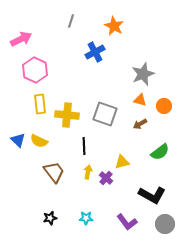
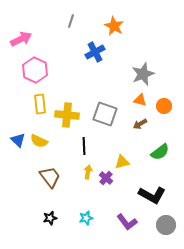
brown trapezoid: moved 4 px left, 5 px down
cyan star: rotated 16 degrees counterclockwise
gray circle: moved 1 px right, 1 px down
